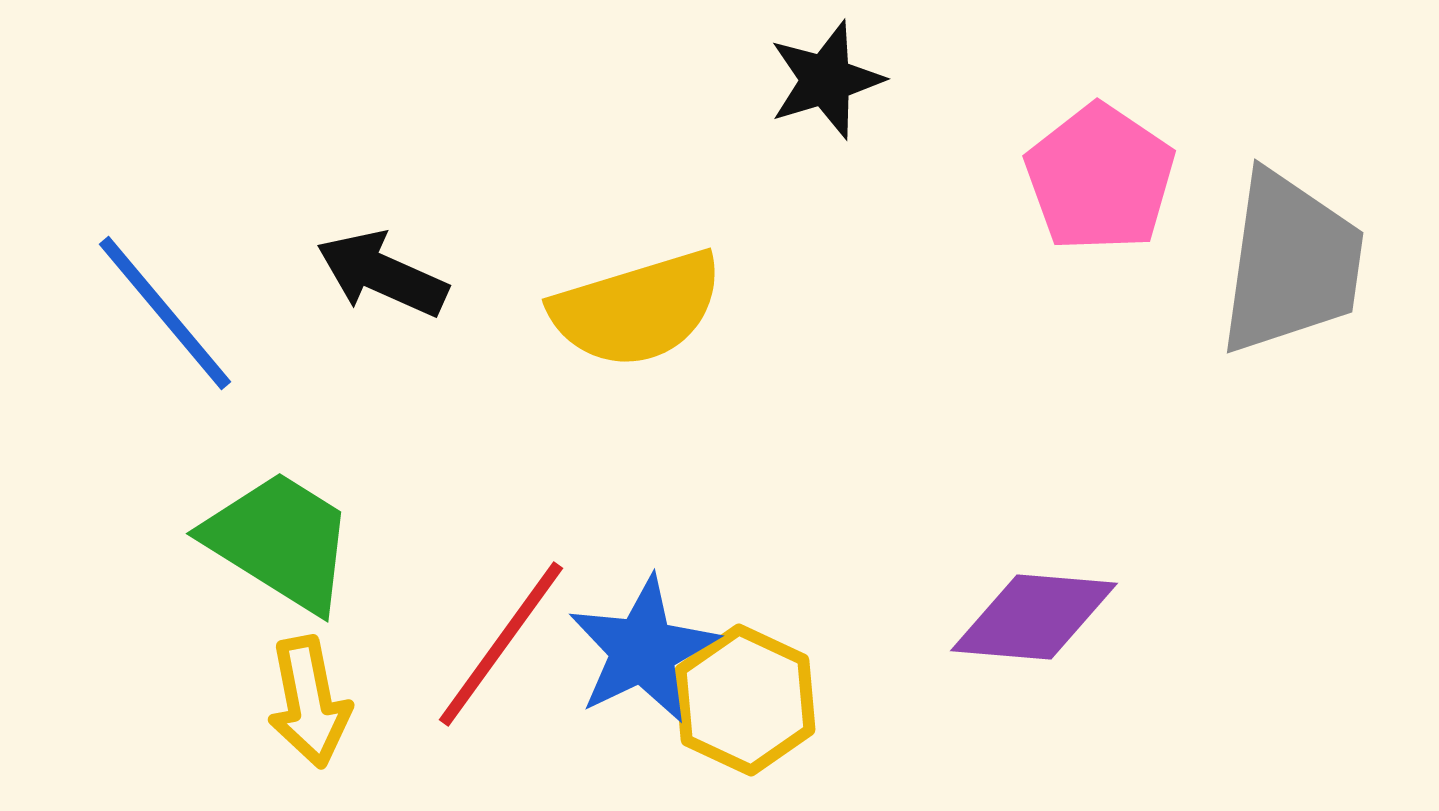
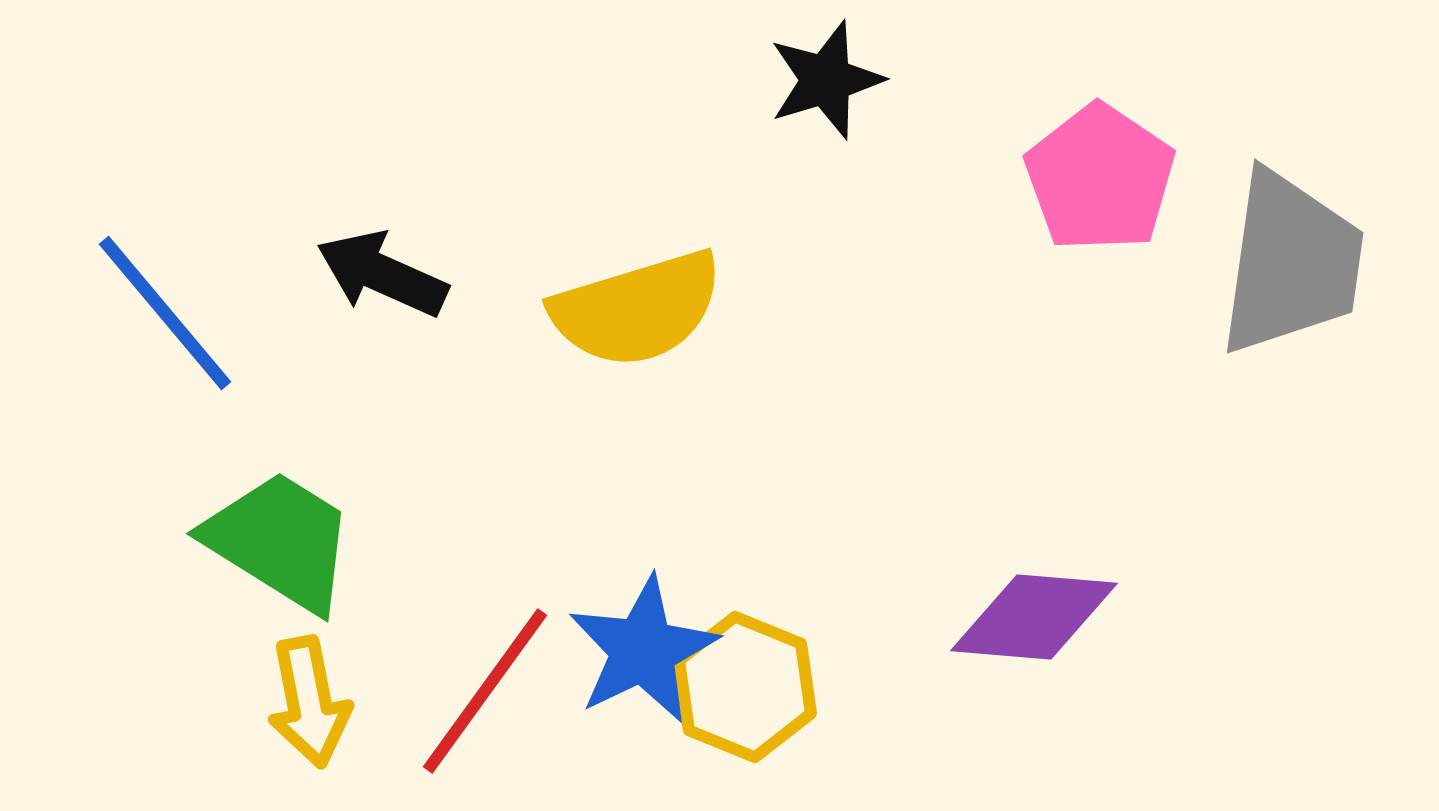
red line: moved 16 px left, 47 px down
yellow hexagon: moved 13 px up; rotated 3 degrees counterclockwise
